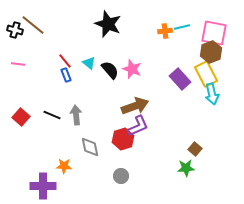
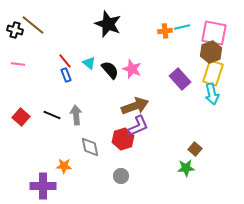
yellow rectangle: moved 7 px right, 1 px up; rotated 45 degrees clockwise
